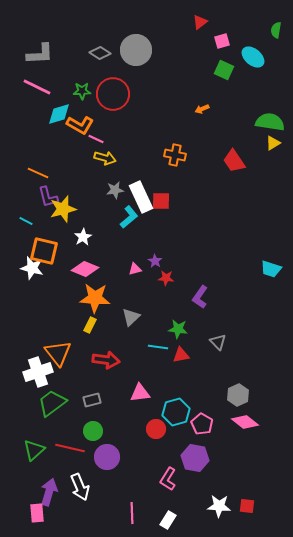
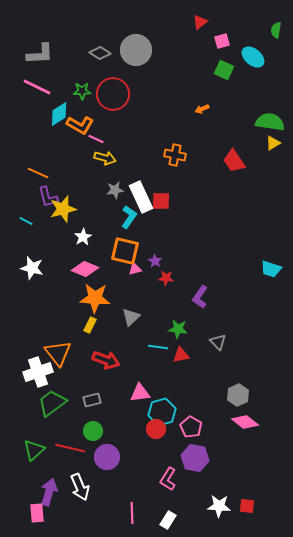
cyan diamond at (59, 114): rotated 15 degrees counterclockwise
cyan L-shape at (129, 217): rotated 15 degrees counterclockwise
orange square at (44, 251): moved 81 px right
red arrow at (106, 360): rotated 12 degrees clockwise
cyan hexagon at (176, 412): moved 14 px left
pink pentagon at (202, 424): moved 11 px left, 3 px down
